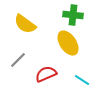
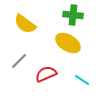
yellow ellipse: rotated 25 degrees counterclockwise
gray line: moved 1 px right, 1 px down
